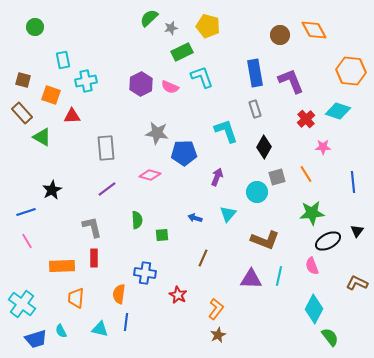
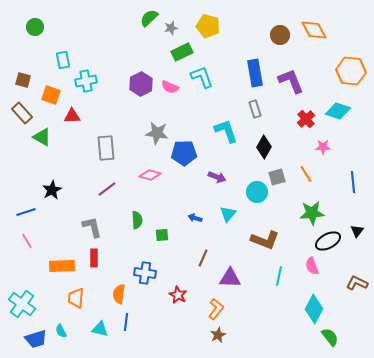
purple arrow at (217, 177): rotated 90 degrees clockwise
purple triangle at (251, 279): moved 21 px left, 1 px up
